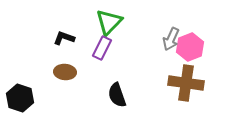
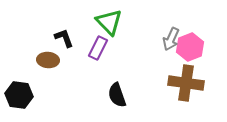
green triangle: rotated 28 degrees counterclockwise
black L-shape: rotated 50 degrees clockwise
purple rectangle: moved 4 px left
brown ellipse: moved 17 px left, 12 px up
black hexagon: moved 1 px left, 3 px up; rotated 12 degrees counterclockwise
